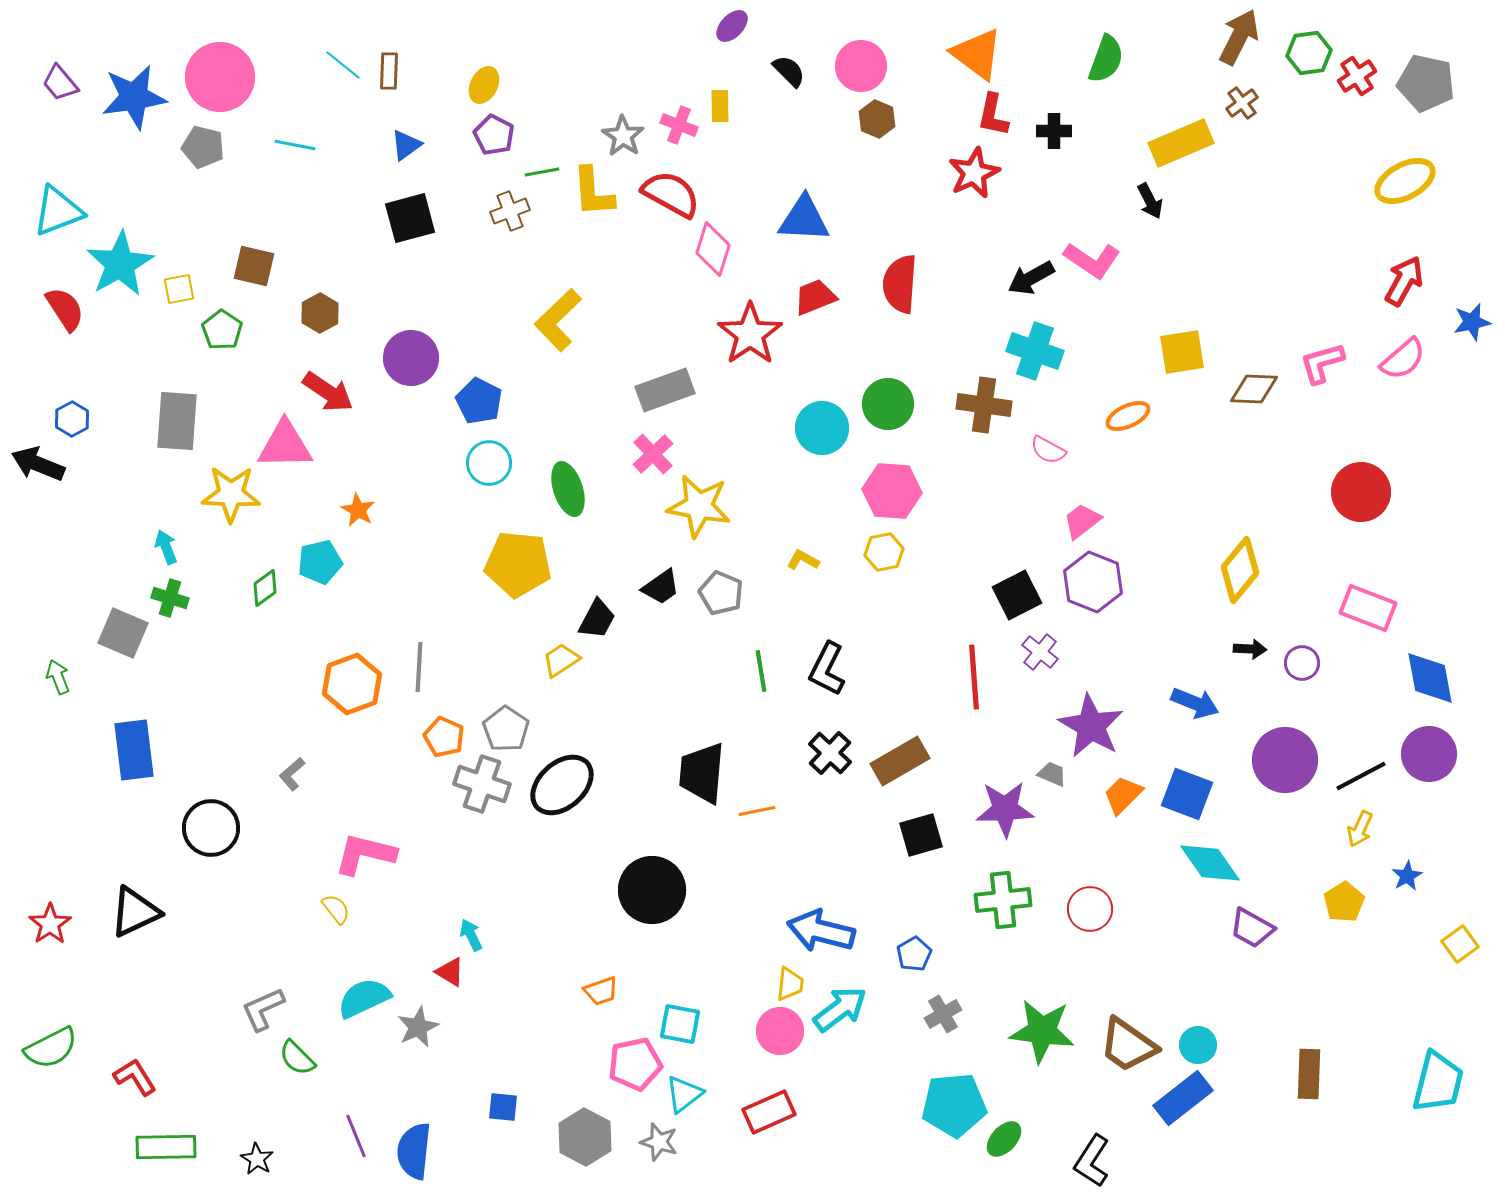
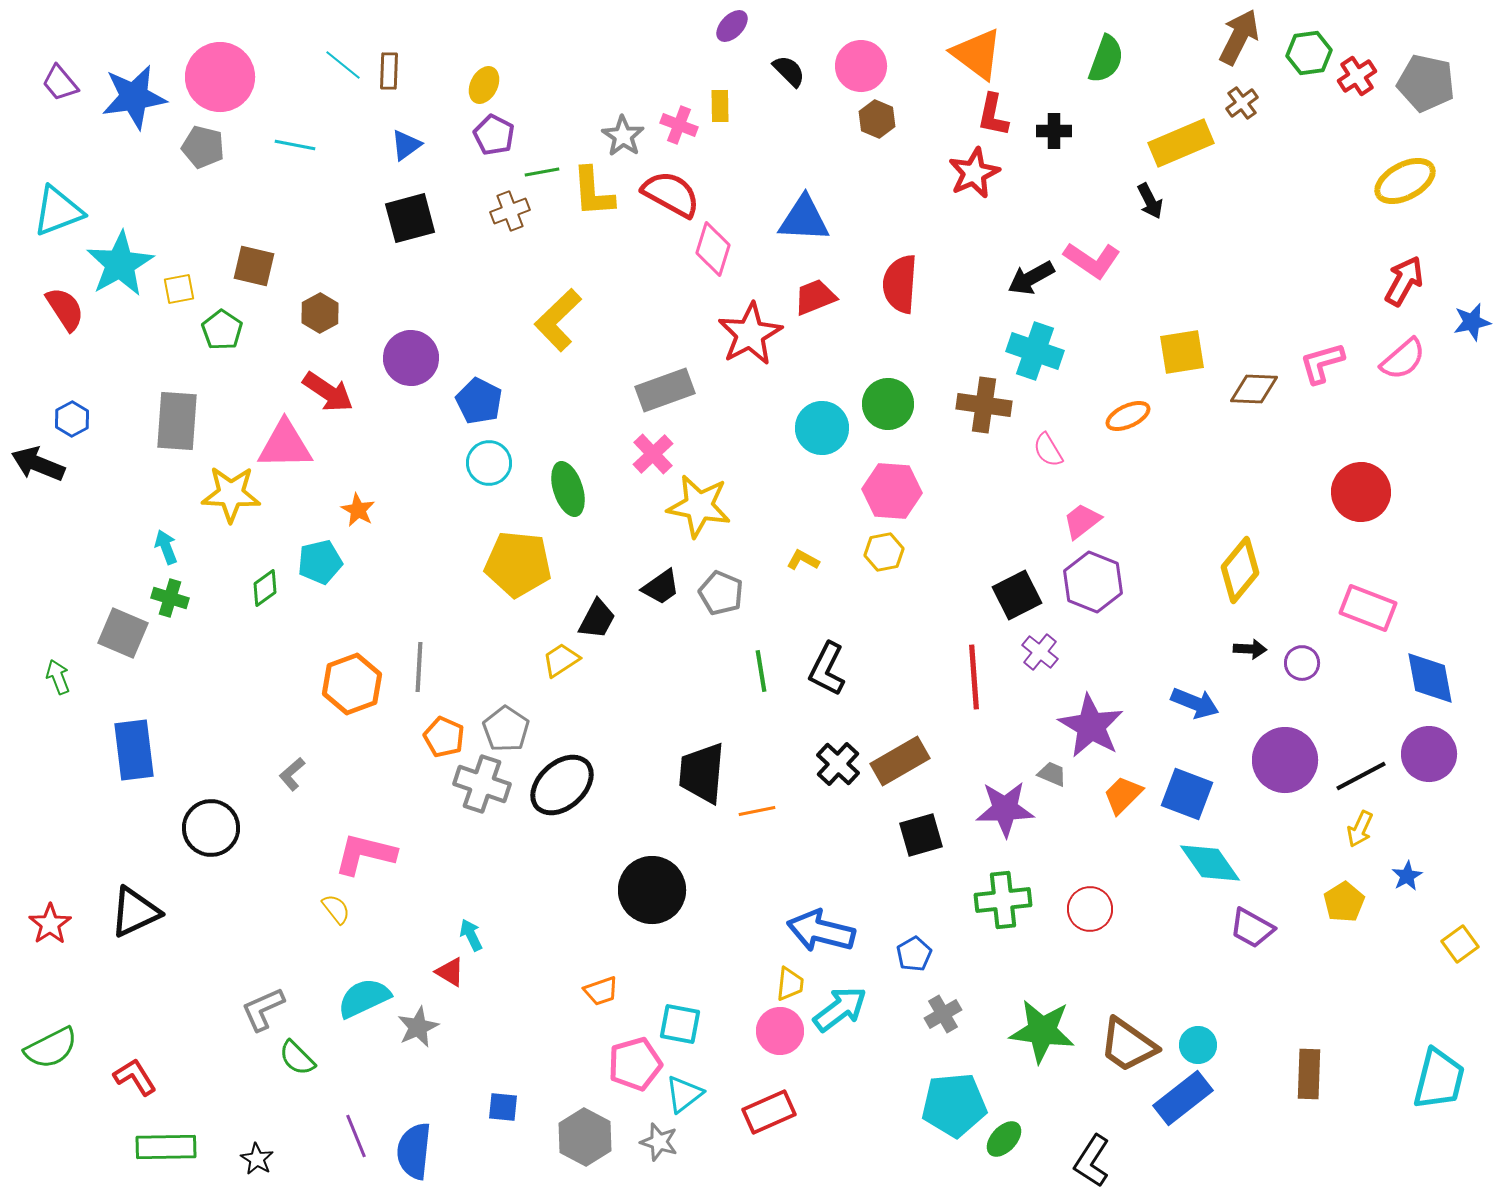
red star at (750, 334): rotated 6 degrees clockwise
pink semicircle at (1048, 450): rotated 30 degrees clockwise
black cross at (830, 753): moved 8 px right, 11 px down
pink pentagon at (635, 1064): rotated 4 degrees counterclockwise
cyan trapezoid at (1438, 1082): moved 1 px right, 3 px up
